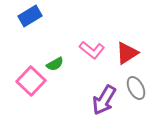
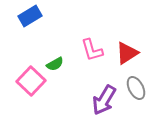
pink L-shape: rotated 35 degrees clockwise
